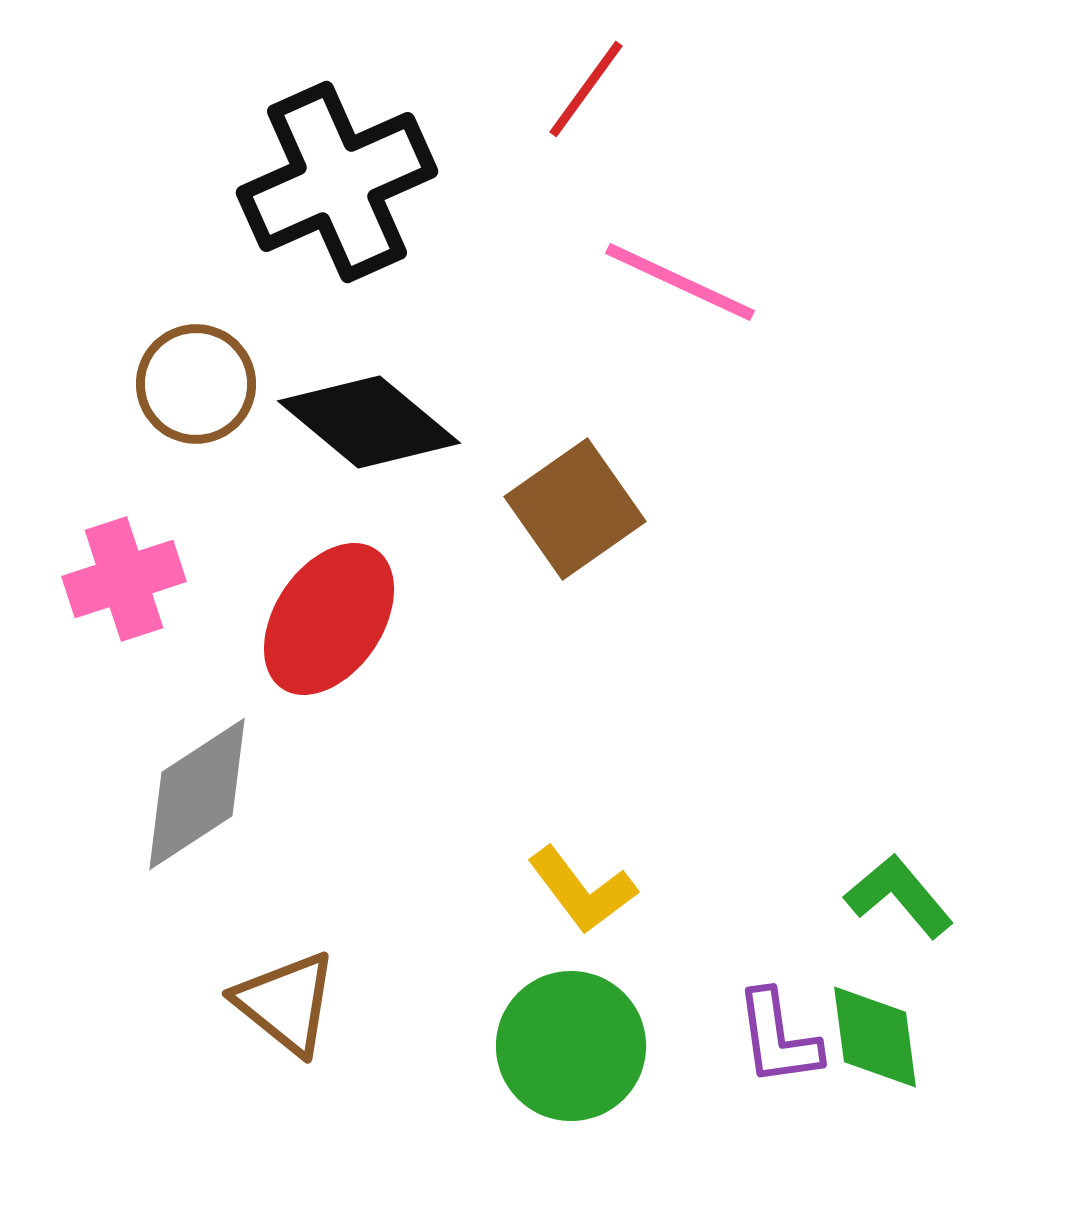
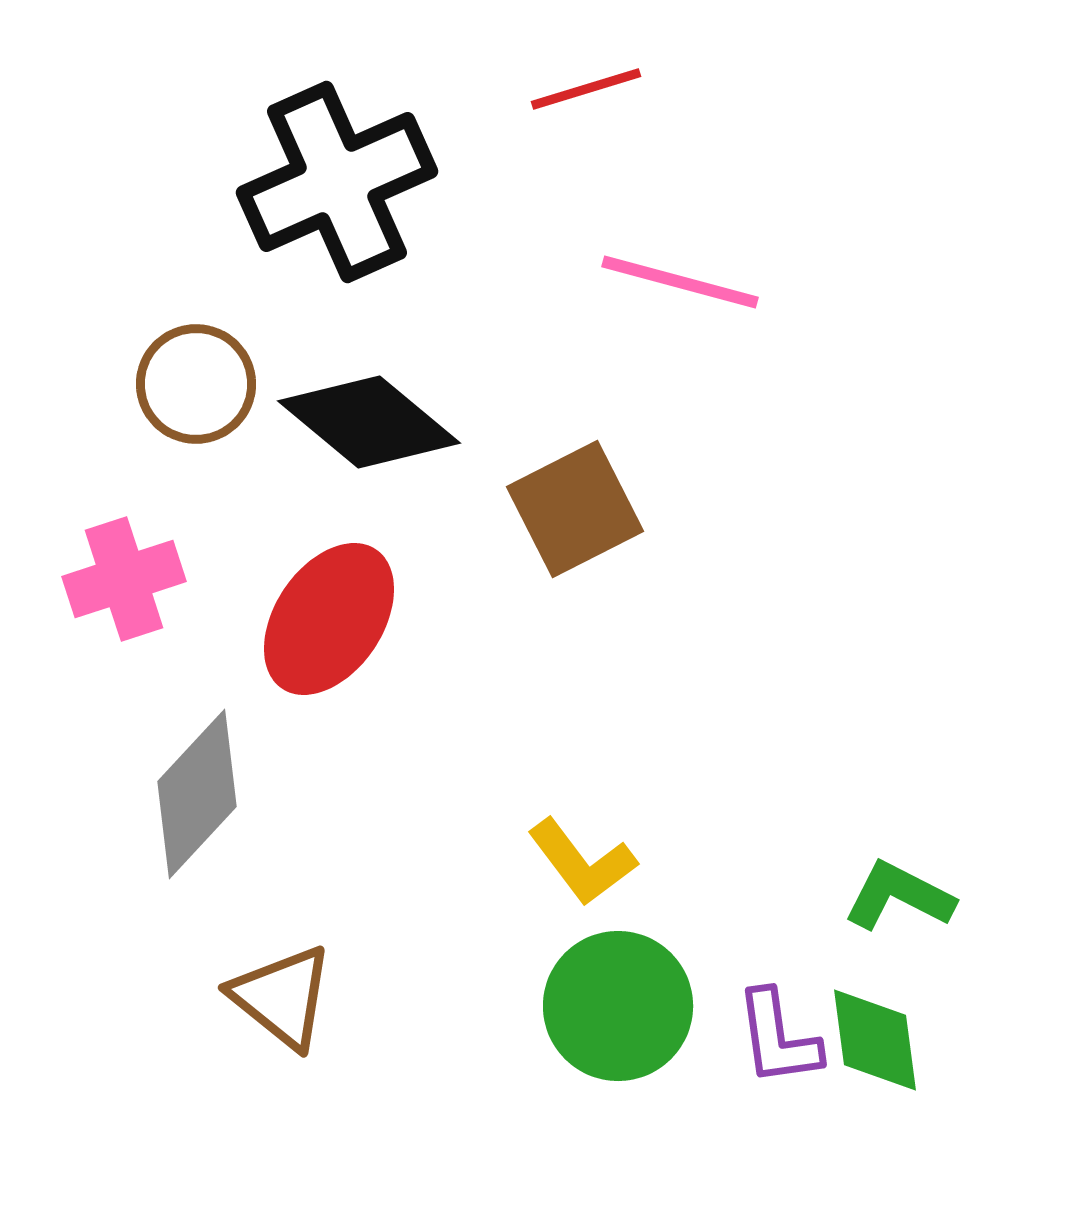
red line: rotated 37 degrees clockwise
pink line: rotated 10 degrees counterclockwise
brown square: rotated 8 degrees clockwise
gray diamond: rotated 14 degrees counterclockwise
yellow L-shape: moved 28 px up
green L-shape: rotated 23 degrees counterclockwise
brown triangle: moved 4 px left, 6 px up
green diamond: moved 3 px down
green circle: moved 47 px right, 40 px up
